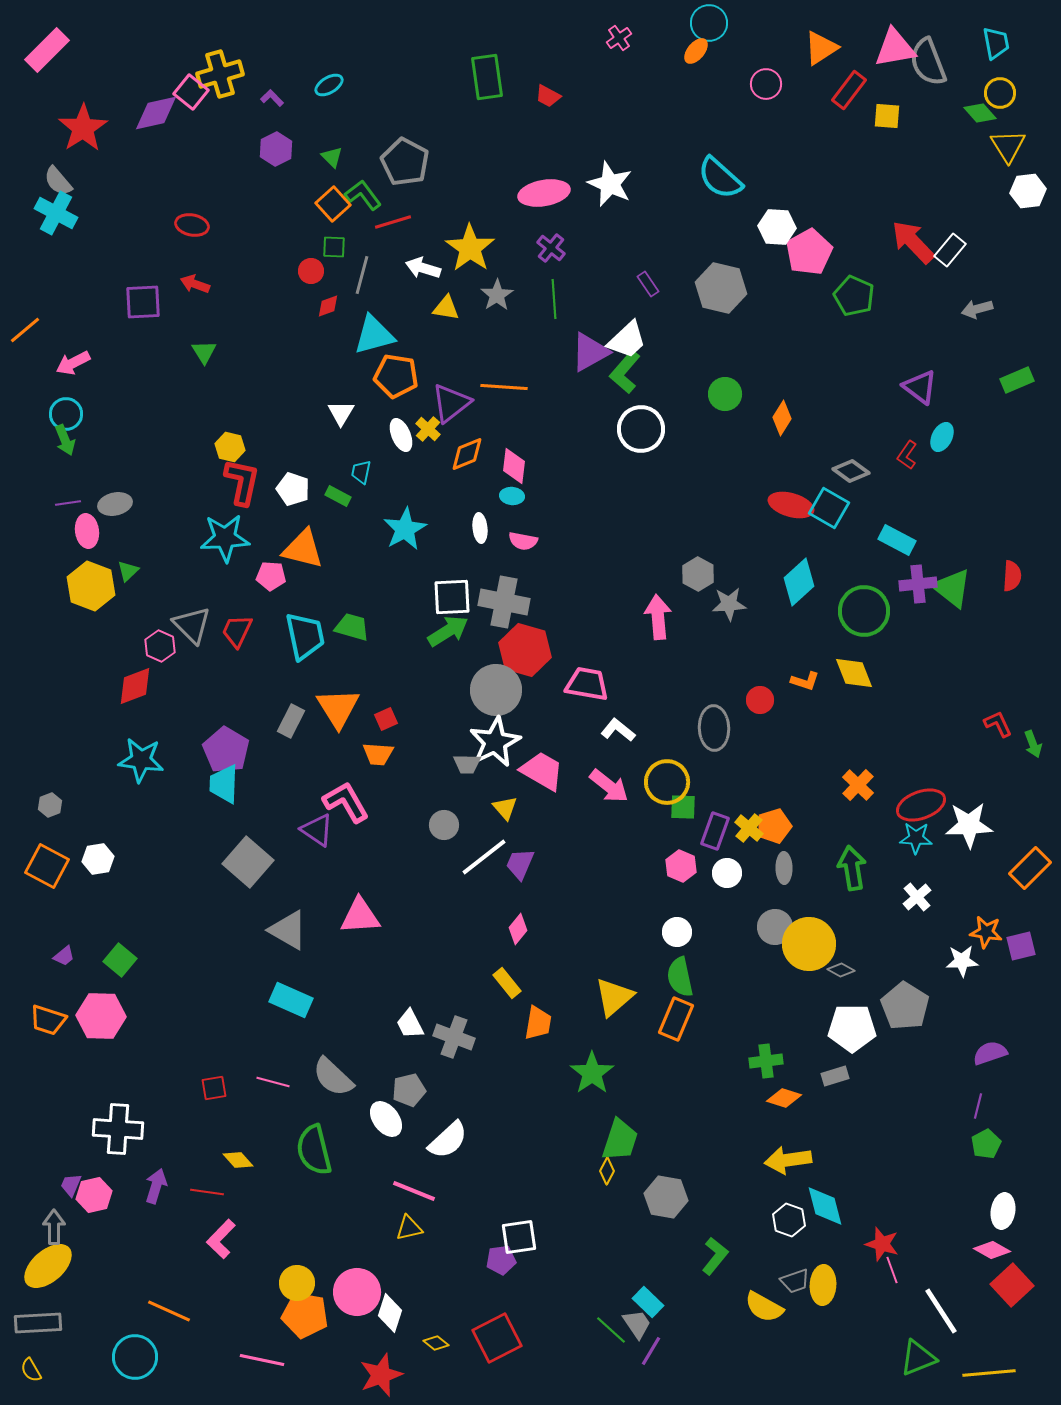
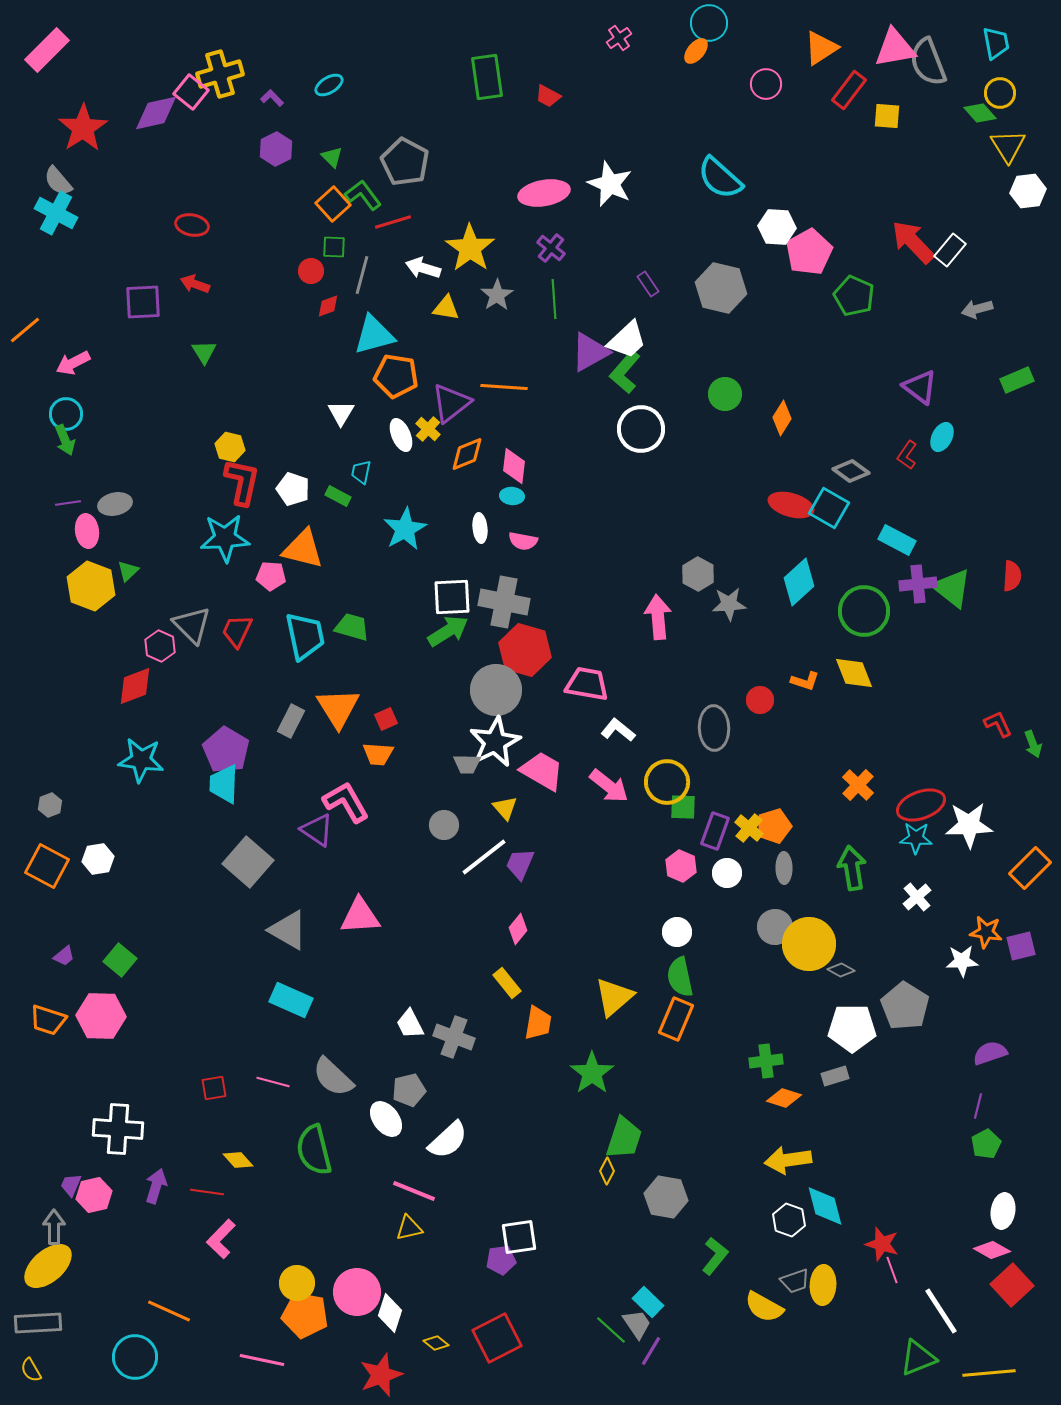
green trapezoid at (620, 1140): moved 4 px right, 2 px up
